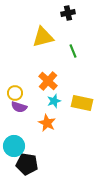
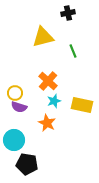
yellow rectangle: moved 2 px down
cyan circle: moved 6 px up
